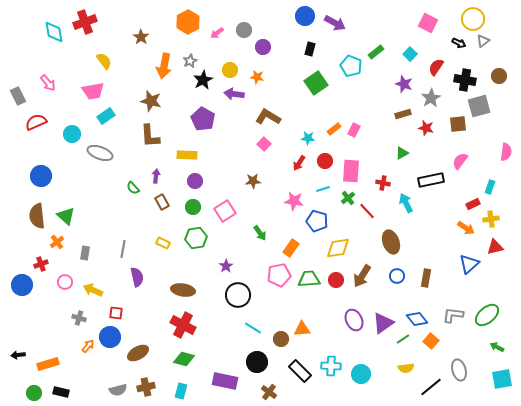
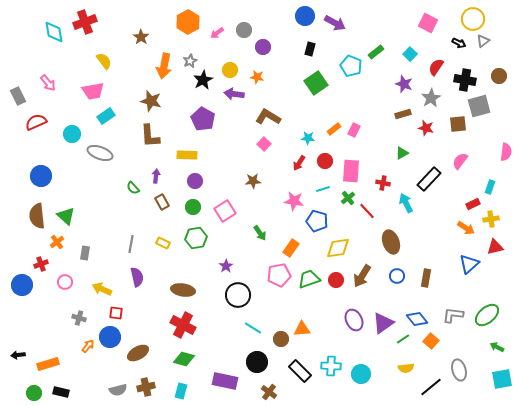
black rectangle at (431, 180): moved 2 px left, 1 px up; rotated 35 degrees counterclockwise
gray line at (123, 249): moved 8 px right, 5 px up
green trapezoid at (309, 279): rotated 15 degrees counterclockwise
yellow arrow at (93, 290): moved 9 px right, 1 px up
